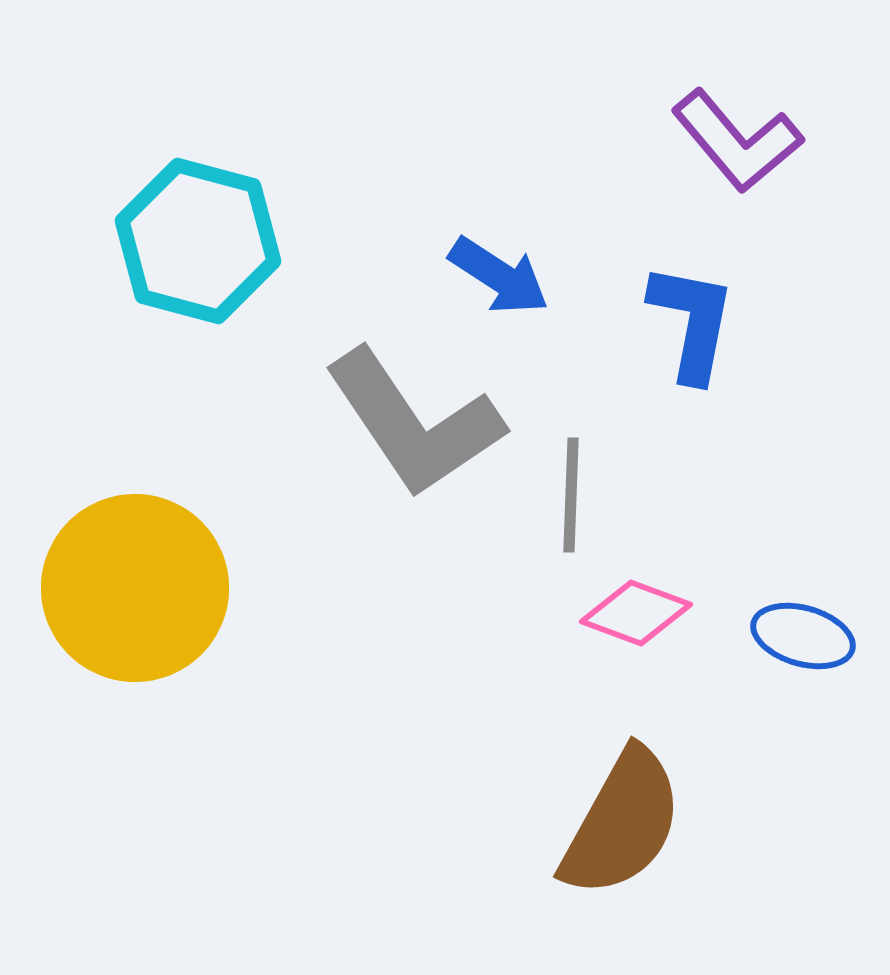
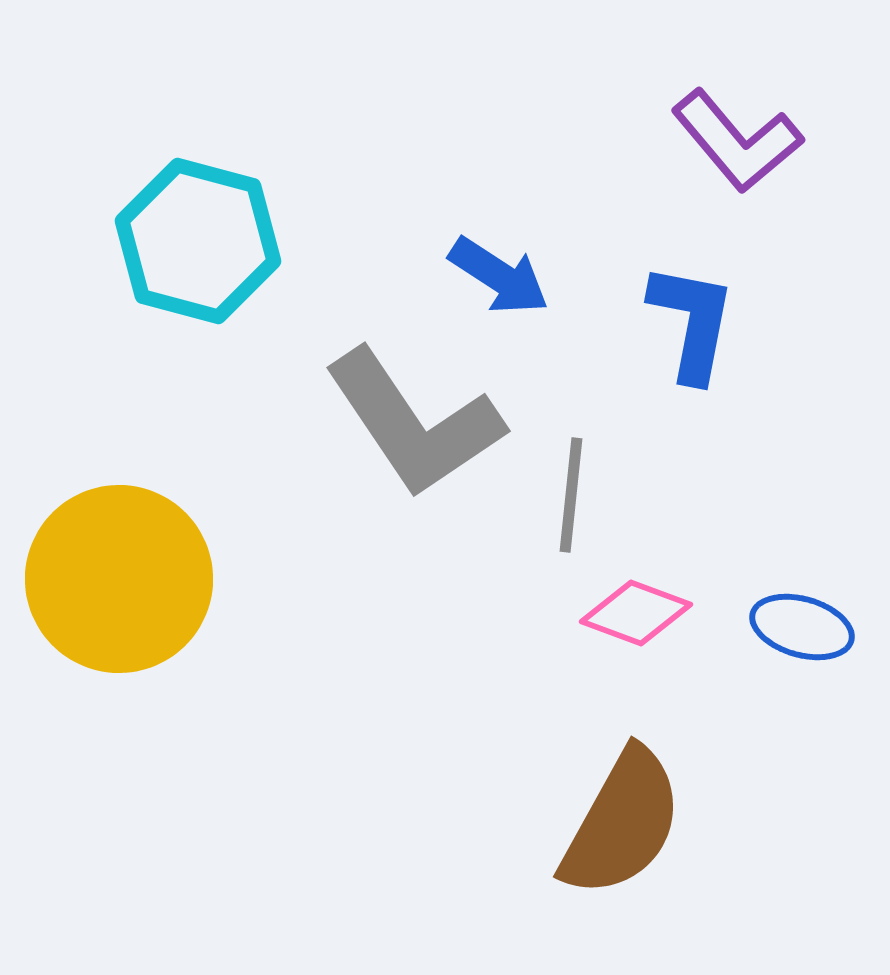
gray line: rotated 4 degrees clockwise
yellow circle: moved 16 px left, 9 px up
blue ellipse: moved 1 px left, 9 px up
